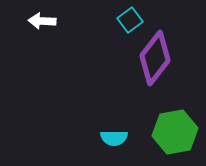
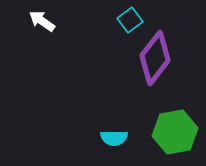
white arrow: rotated 32 degrees clockwise
